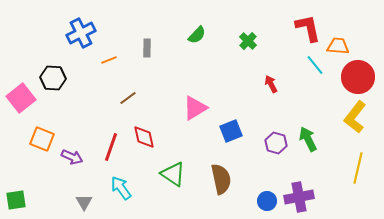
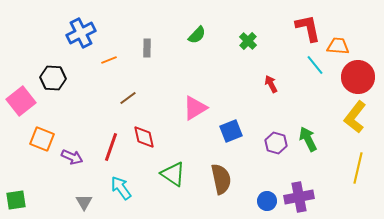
pink square: moved 3 px down
